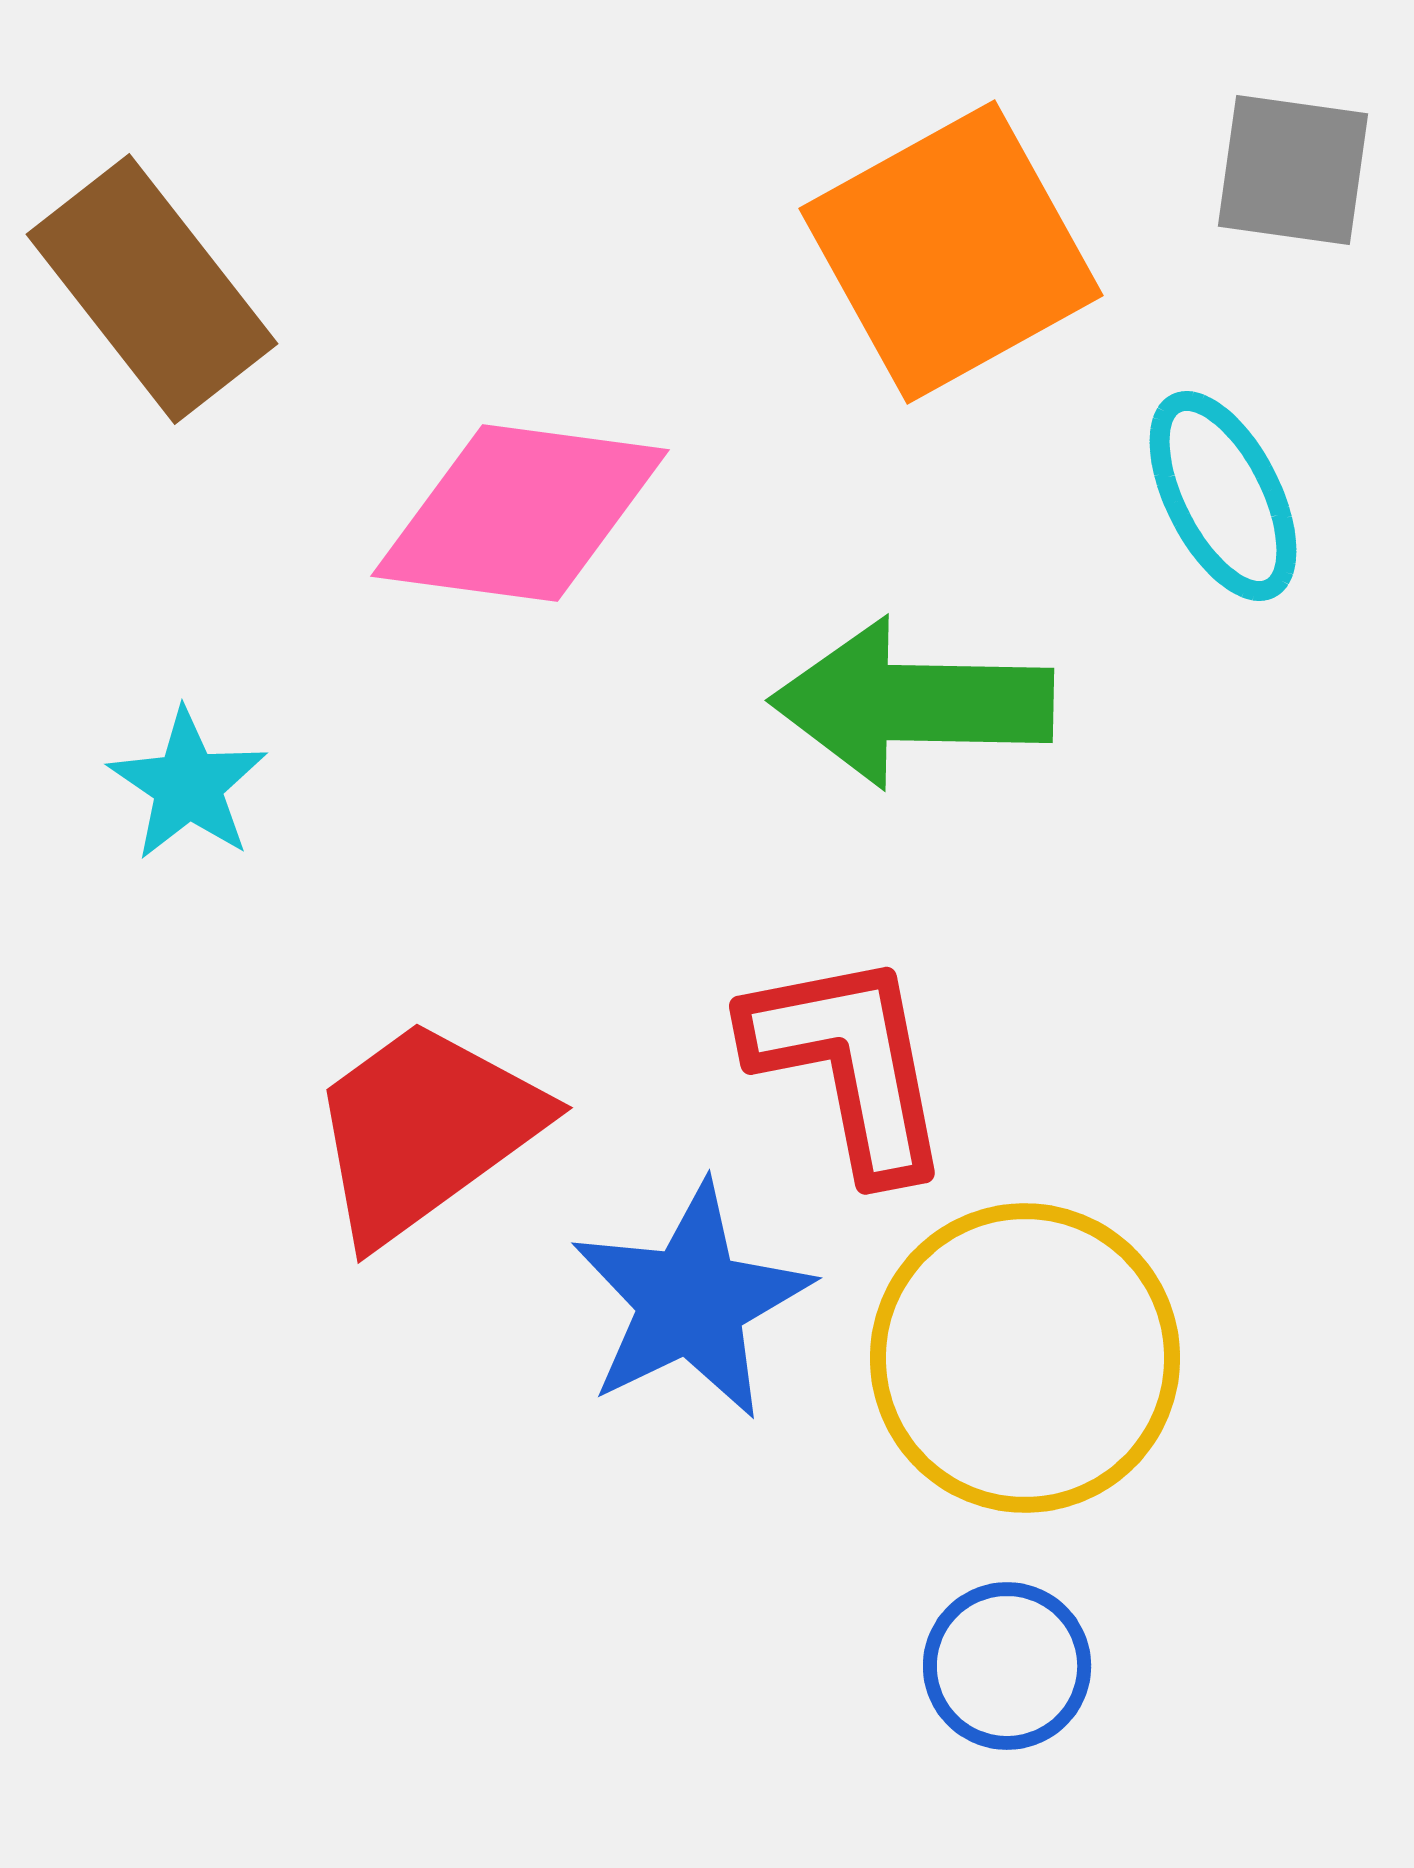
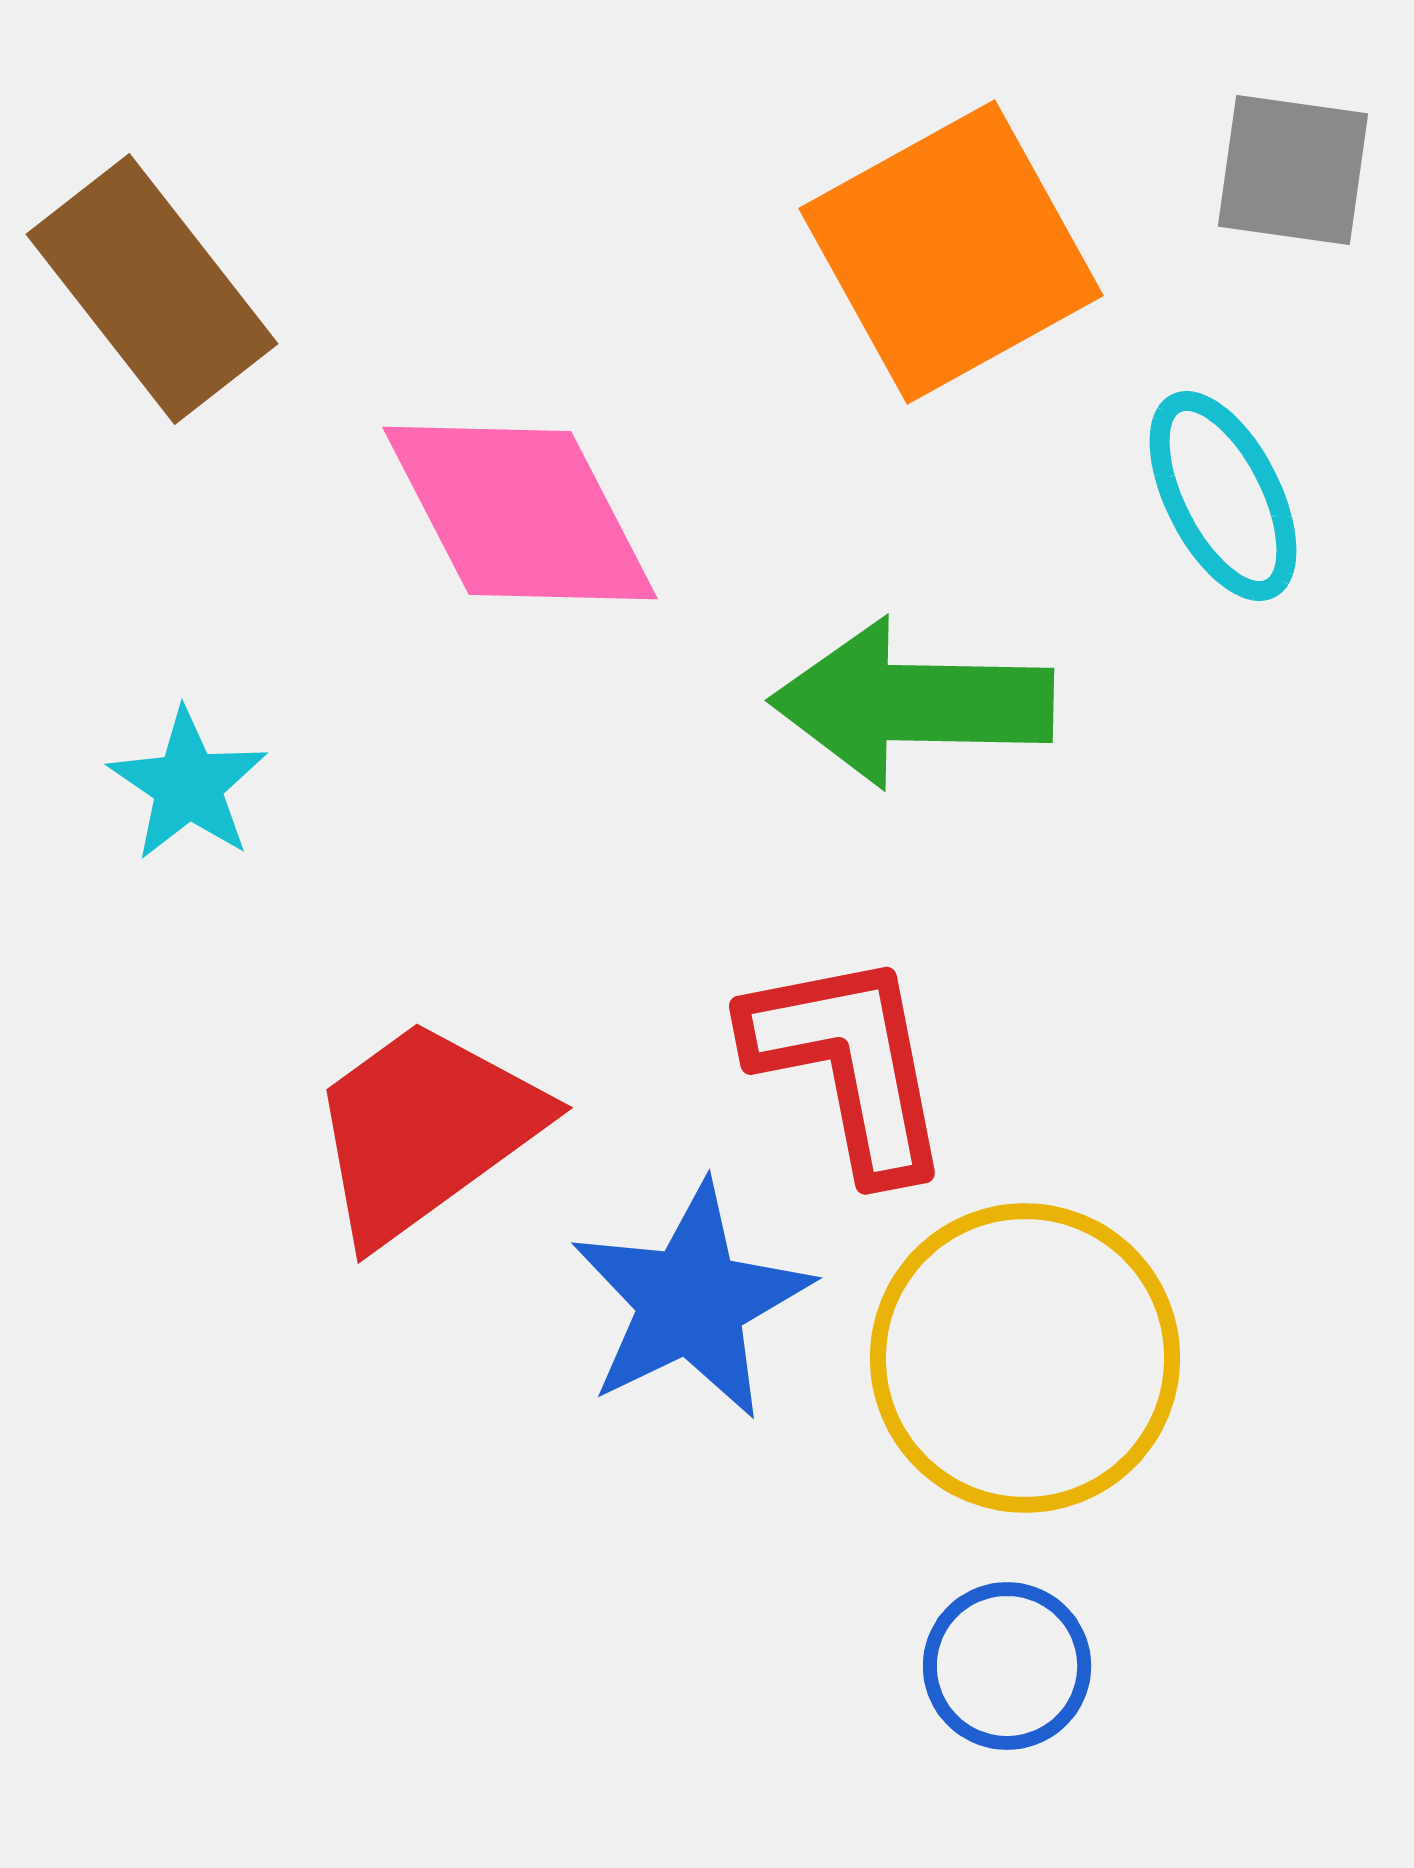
pink diamond: rotated 55 degrees clockwise
